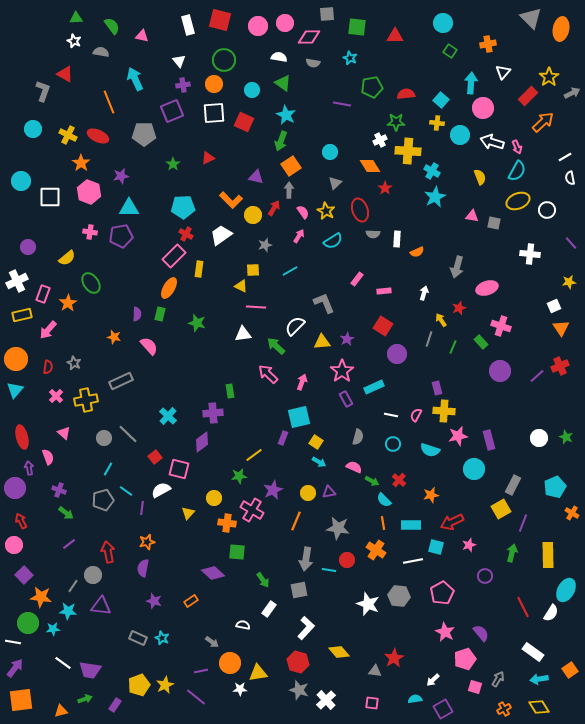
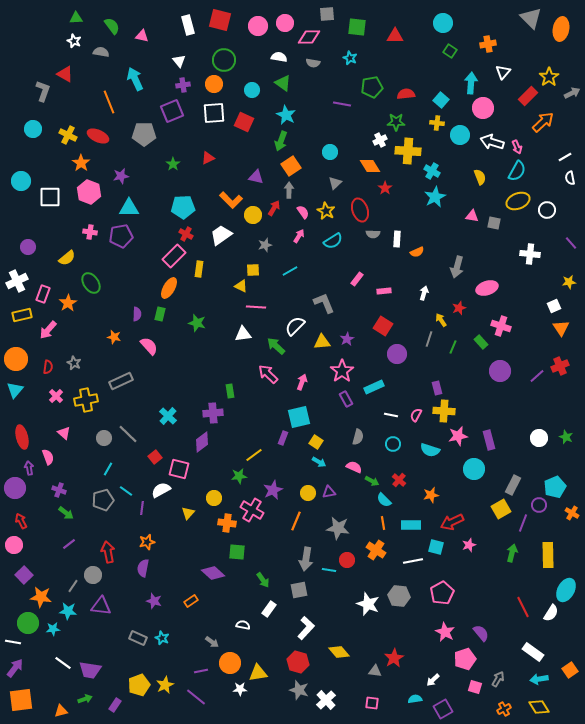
purple circle at (485, 576): moved 54 px right, 71 px up
